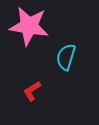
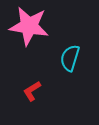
cyan semicircle: moved 4 px right, 1 px down
